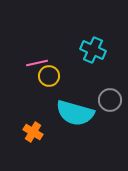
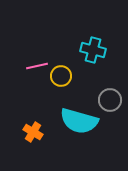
cyan cross: rotated 10 degrees counterclockwise
pink line: moved 3 px down
yellow circle: moved 12 px right
cyan semicircle: moved 4 px right, 8 px down
